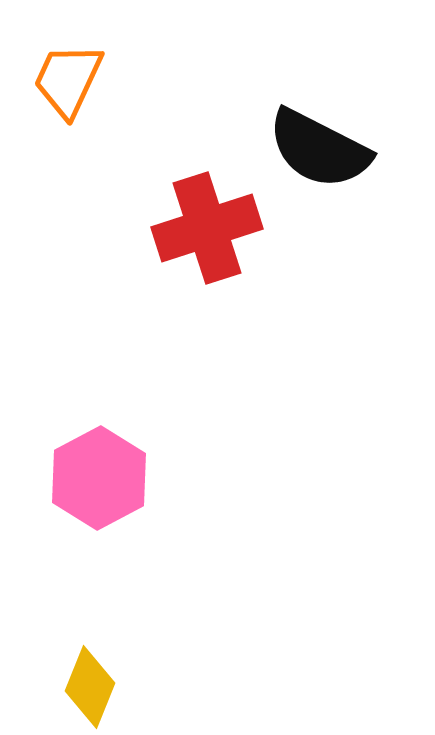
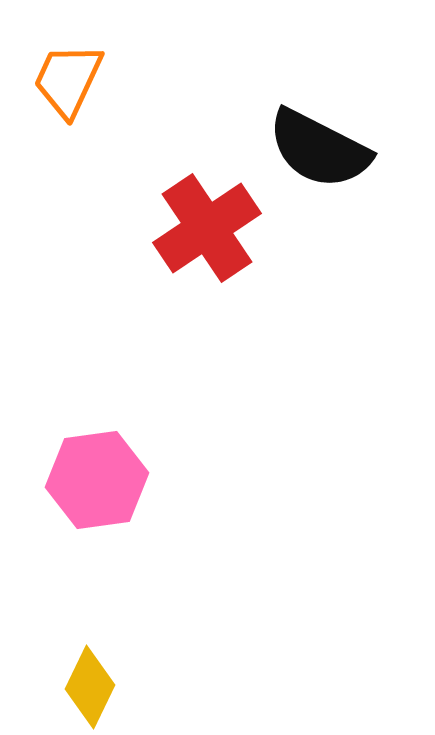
red cross: rotated 16 degrees counterclockwise
pink hexagon: moved 2 px left, 2 px down; rotated 20 degrees clockwise
yellow diamond: rotated 4 degrees clockwise
